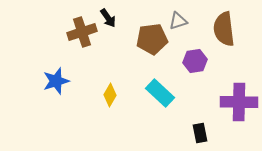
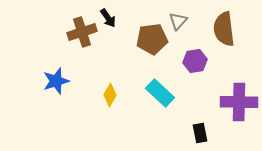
gray triangle: rotated 30 degrees counterclockwise
